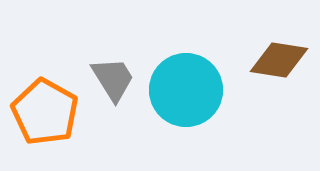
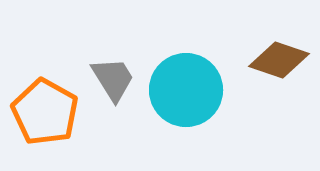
brown diamond: rotated 10 degrees clockwise
